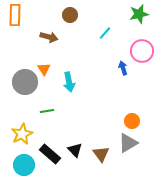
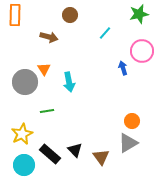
brown triangle: moved 3 px down
